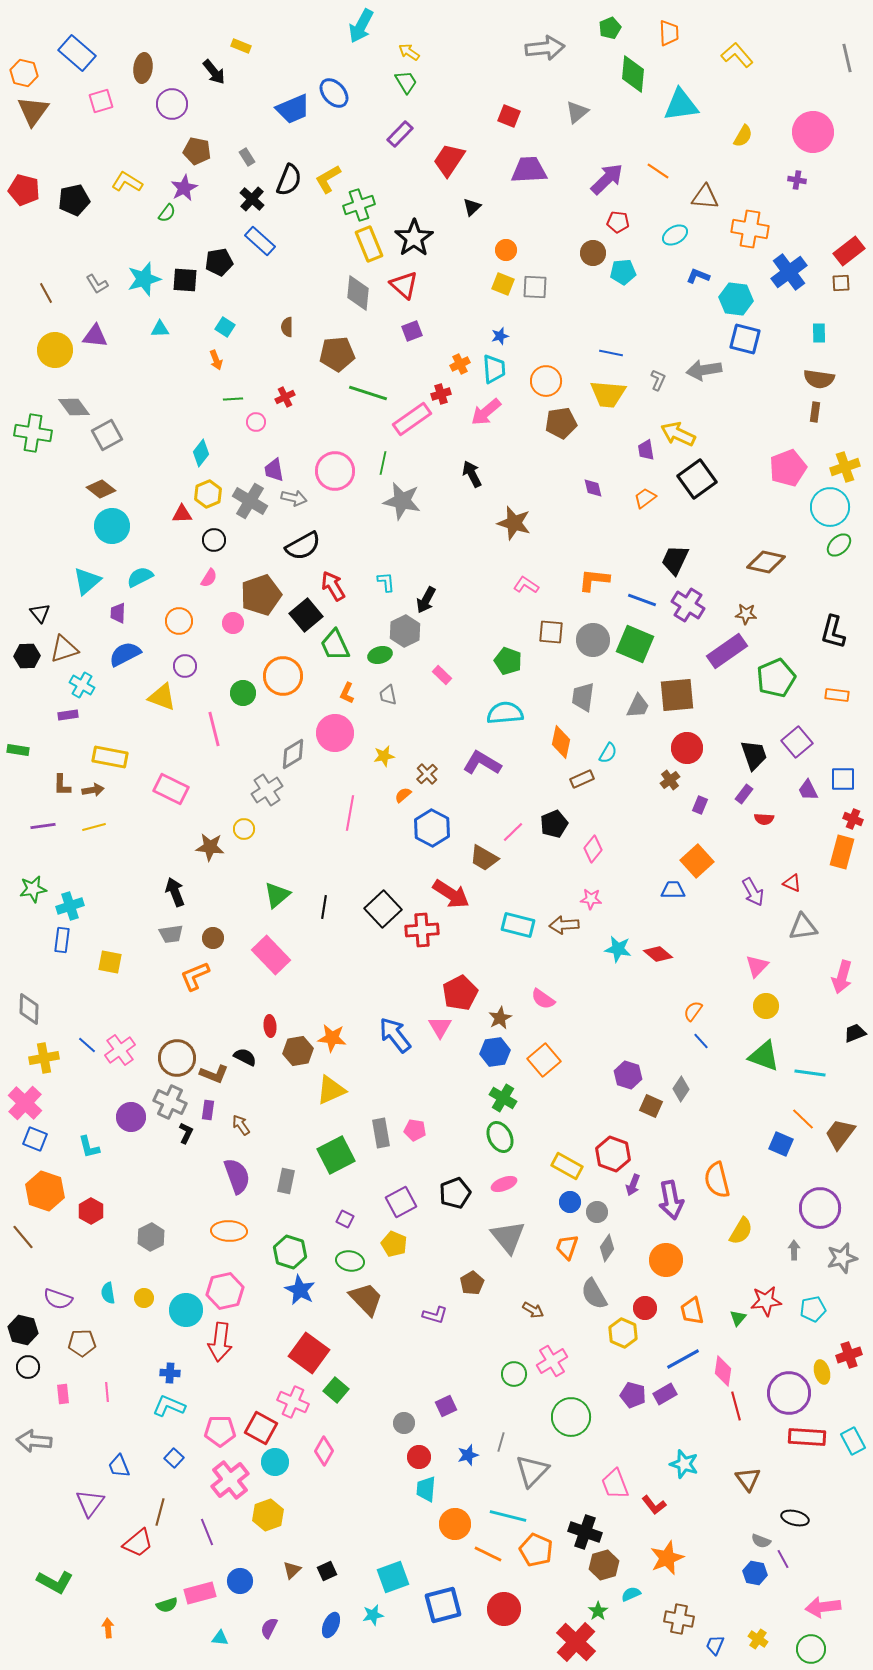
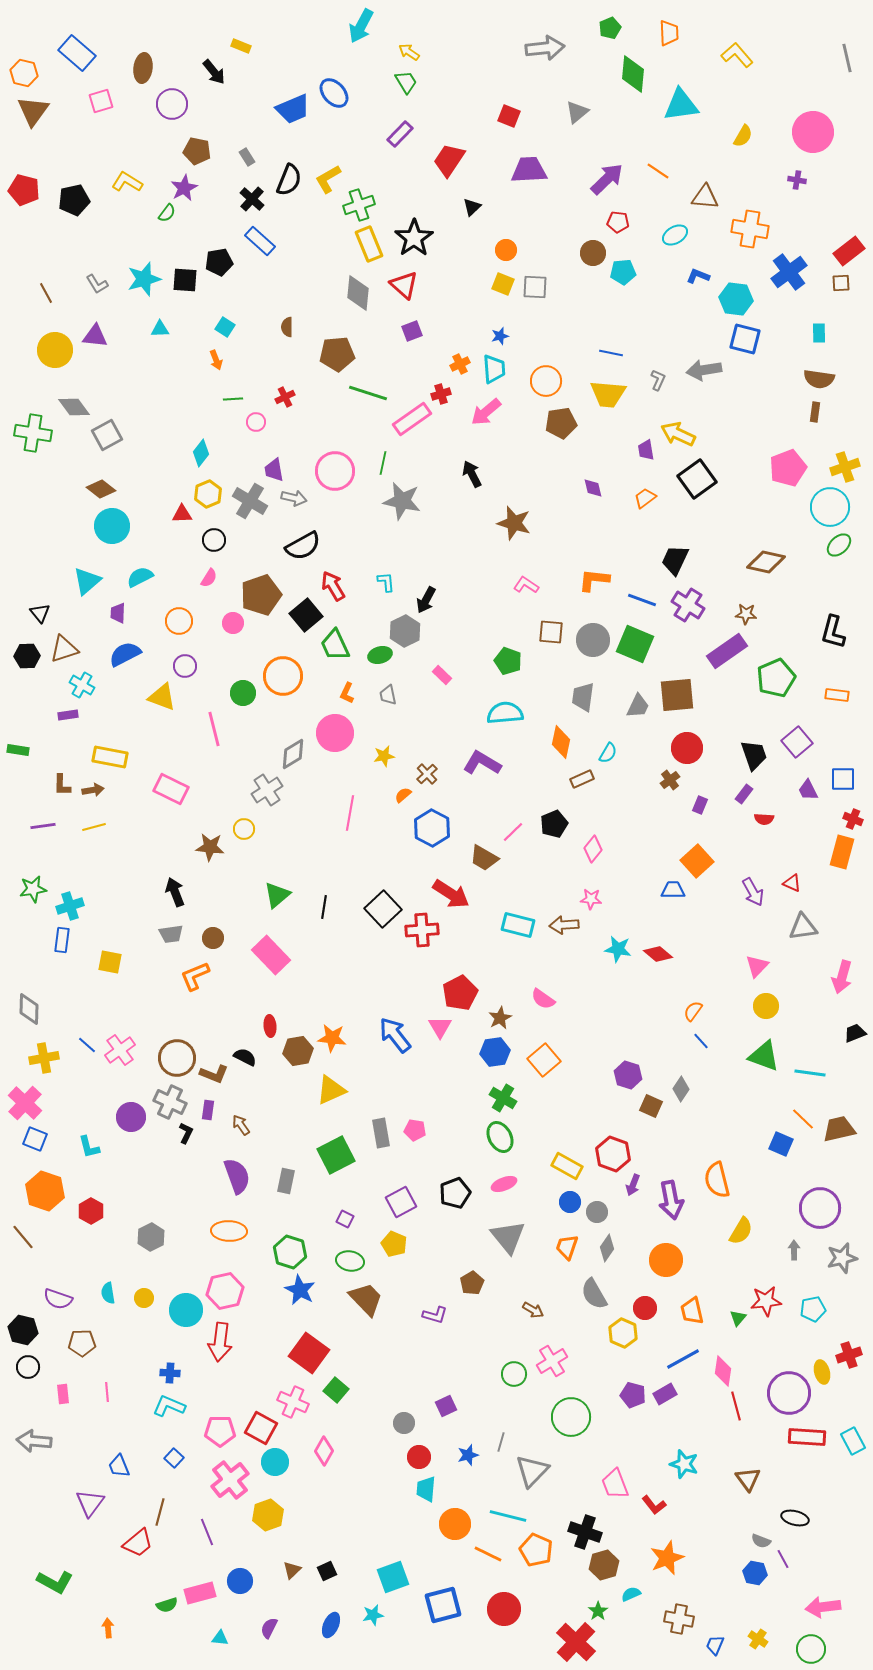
brown trapezoid at (840, 1134): moved 1 px left, 5 px up; rotated 40 degrees clockwise
